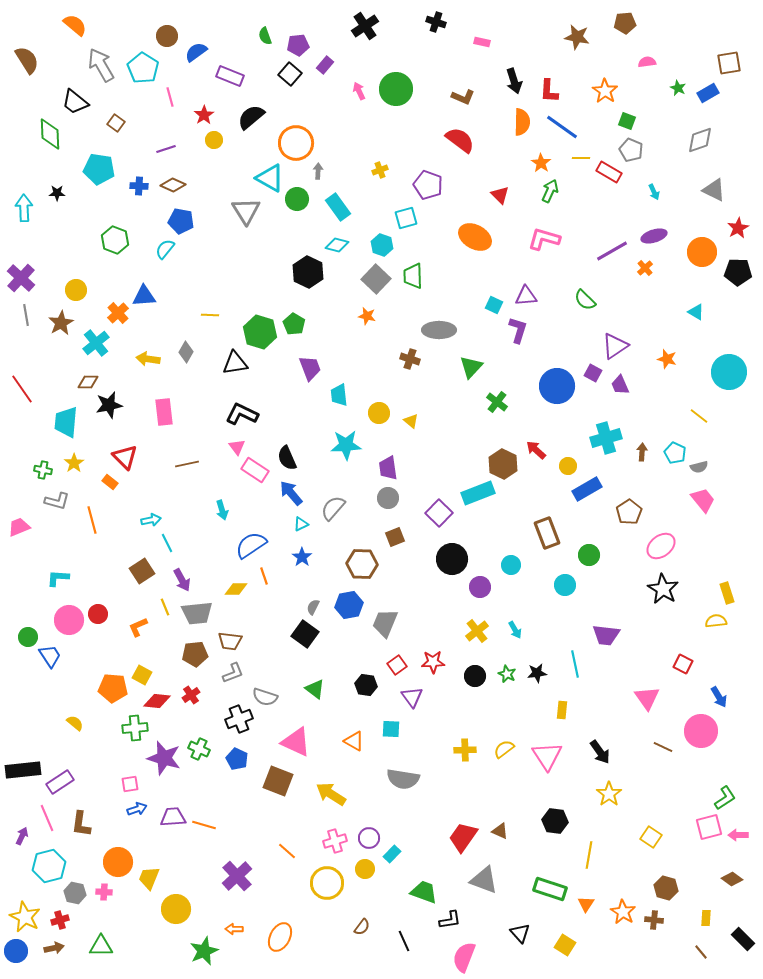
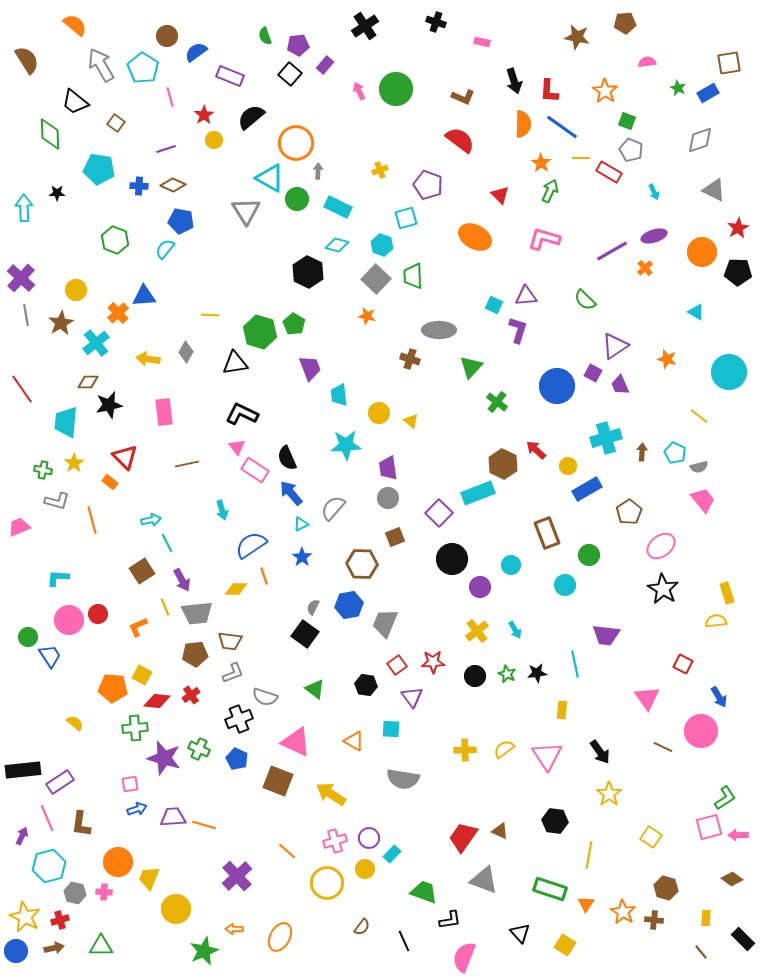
orange semicircle at (522, 122): moved 1 px right, 2 px down
cyan rectangle at (338, 207): rotated 28 degrees counterclockwise
